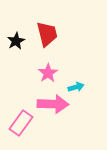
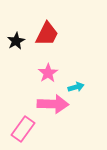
red trapezoid: rotated 40 degrees clockwise
pink rectangle: moved 2 px right, 6 px down
